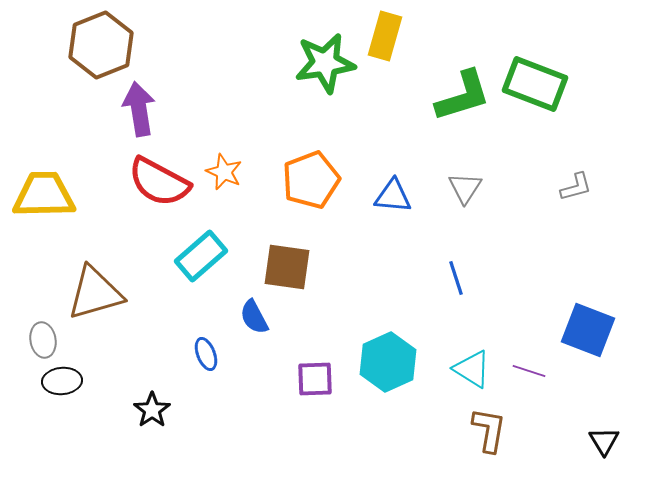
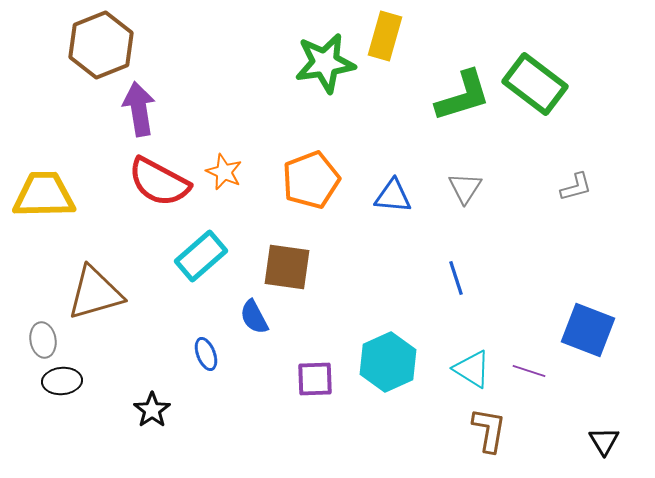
green rectangle: rotated 16 degrees clockwise
